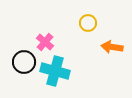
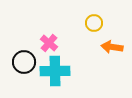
yellow circle: moved 6 px right
pink cross: moved 4 px right, 1 px down
cyan cross: rotated 16 degrees counterclockwise
